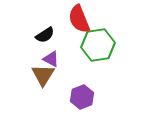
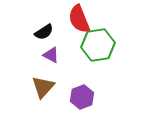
black semicircle: moved 1 px left, 3 px up
purple triangle: moved 4 px up
brown triangle: moved 12 px down; rotated 10 degrees clockwise
